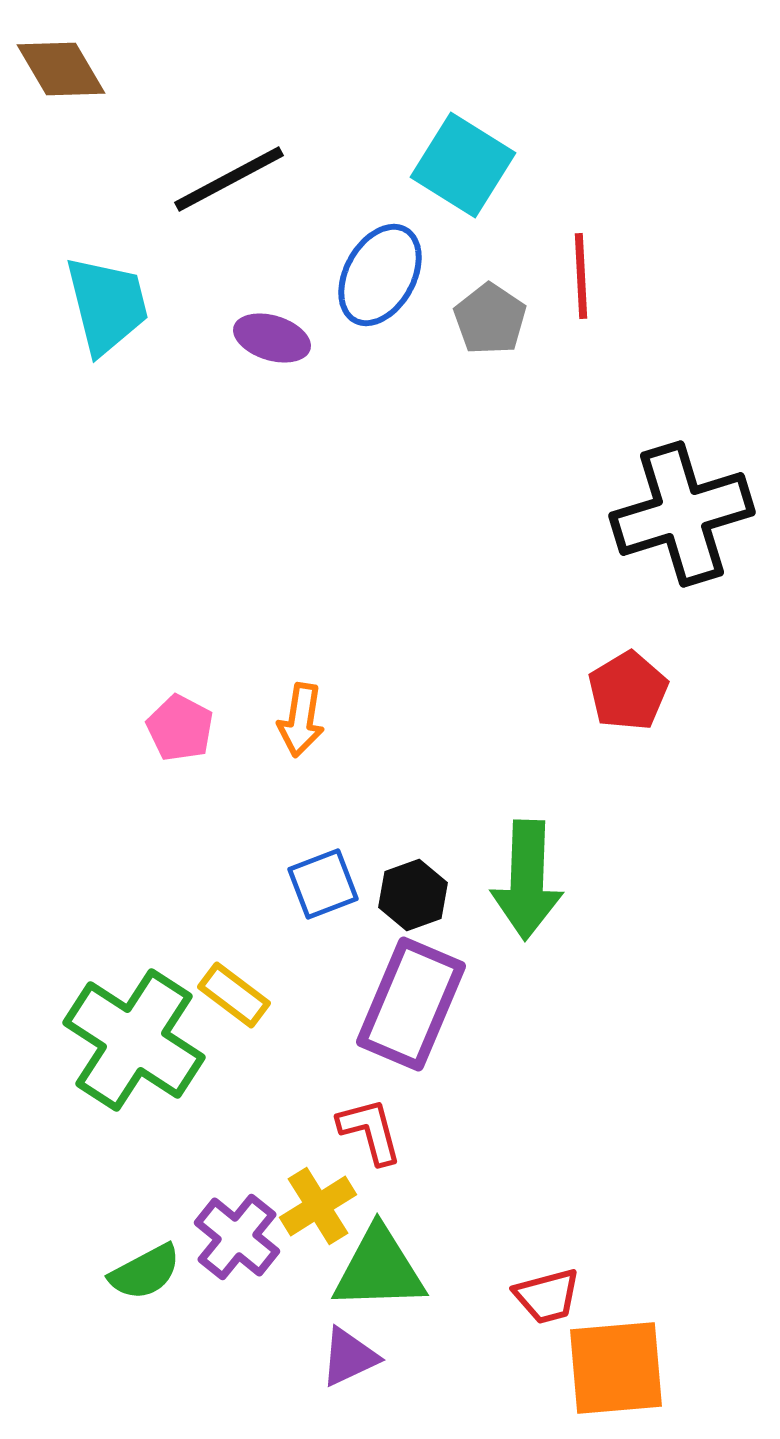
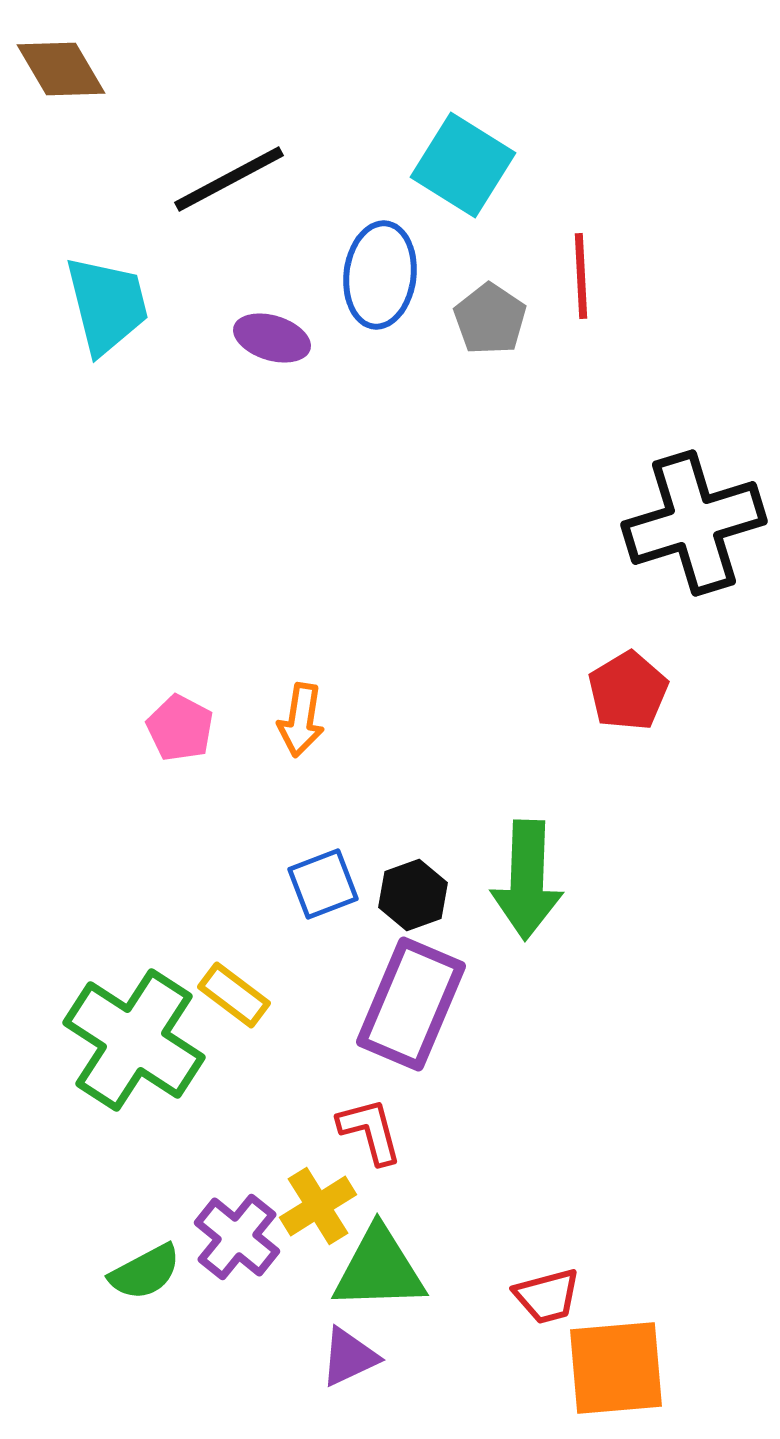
blue ellipse: rotated 22 degrees counterclockwise
black cross: moved 12 px right, 9 px down
